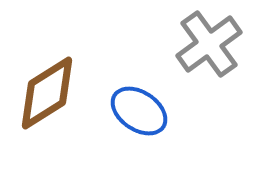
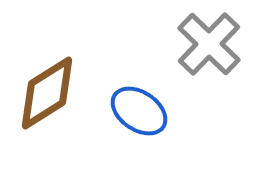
gray cross: rotated 10 degrees counterclockwise
